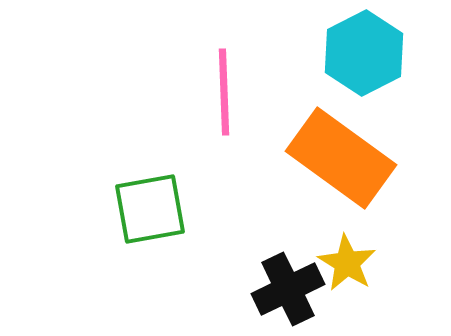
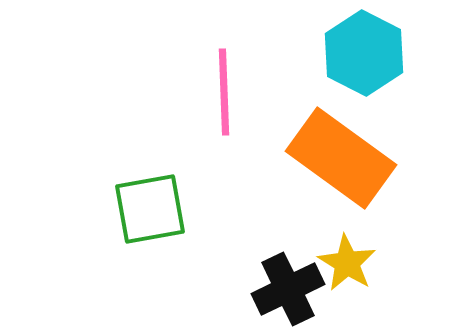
cyan hexagon: rotated 6 degrees counterclockwise
